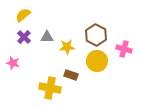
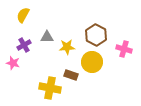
yellow semicircle: rotated 21 degrees counterclockwise
purple cross: moved 8 px down; rotated 16 degrees clockwise
yellow circle: moved 5 px left, 1 px down
